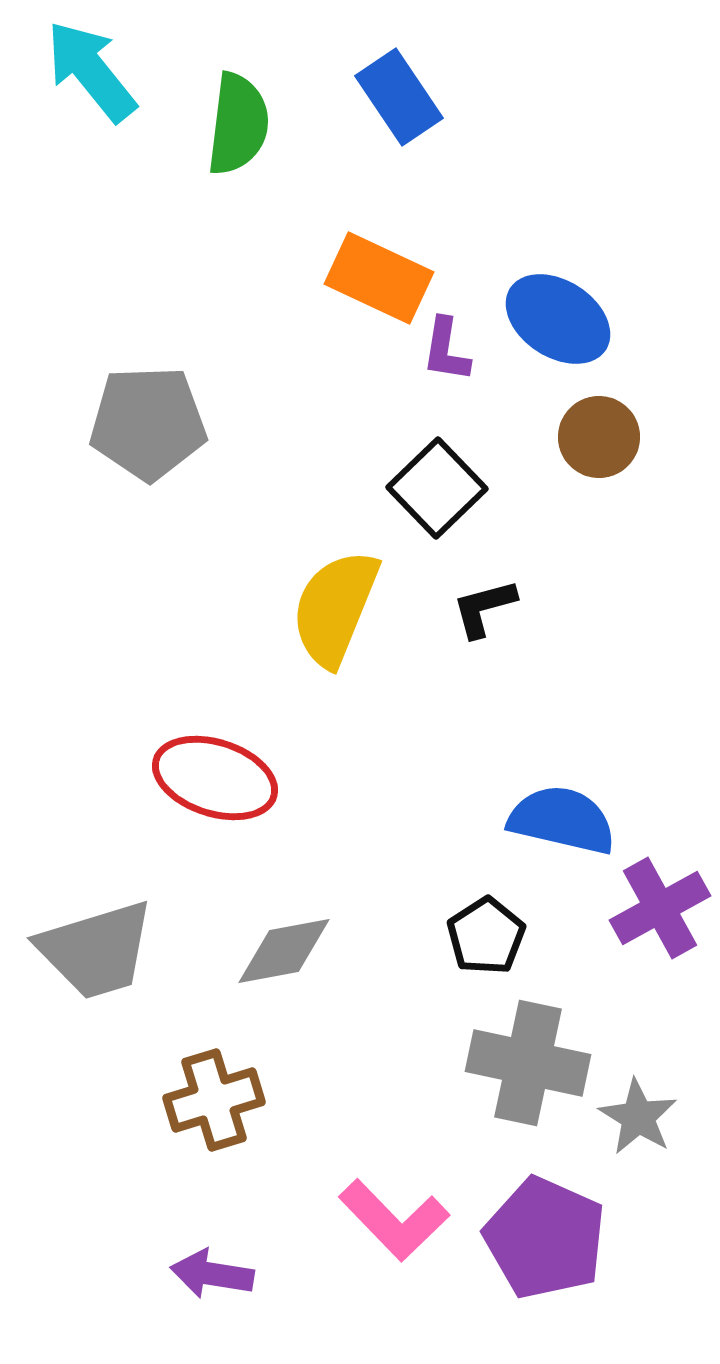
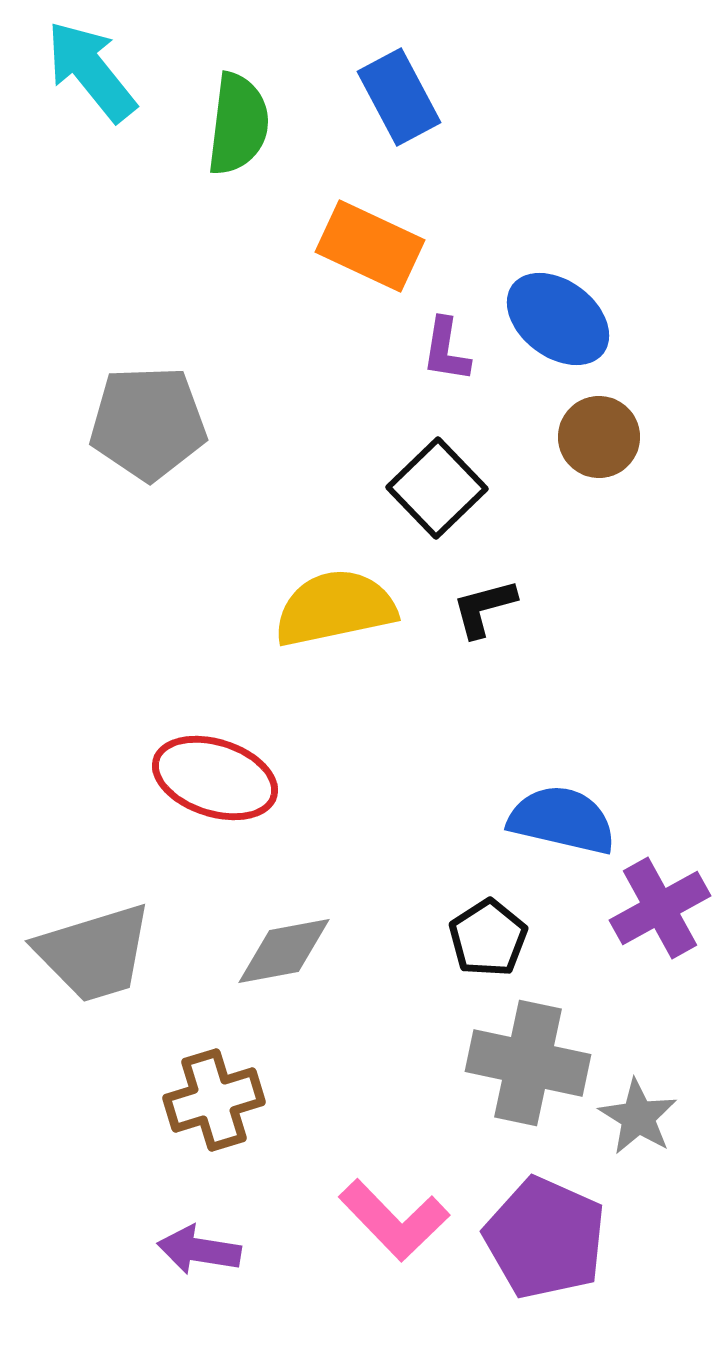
blue rectangle: rotated 6 degrees clockwise
orange rectangle: moved 9 px left, 32 px up
blue ellipse: rotated 4 degrees clockwise
yellow semicircle: rotated 56 degrees clockwise
black pentagon: moved 2 px right, 2 px down
gray trapezoid: moved 2 px left, 3 px down
purple arrow: moved 13 px left, 24 px up
